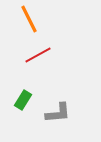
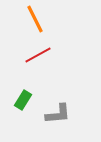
orange line: moved 6 px right
gray L-shape: moved 1 px down
